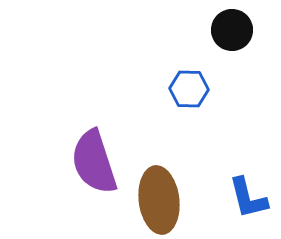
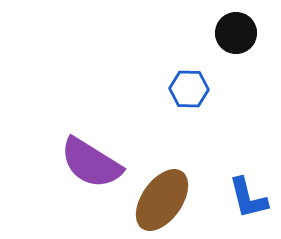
black circle: moved 4 px right, 3 px down
purple semicircle: moved 3 px left, 1 px down; rotated 40 degrees counterclockwise
brown ellipse: moved 3 px right; rotated 42 degrees clockwise
